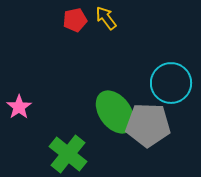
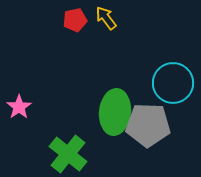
cyan circle: moved 2 px right
green ellipse: rotated 42 degrees clockwise
